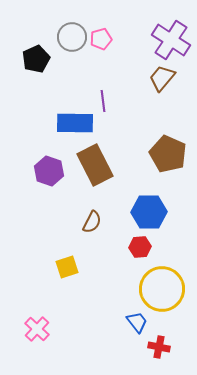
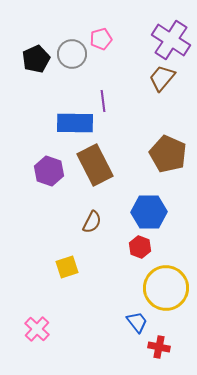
gray circle: moved 17 px down
red hexagon: rotated 25 degrees clockwise
yellow circle: moved 4 px right, 1 px up
